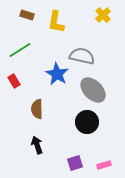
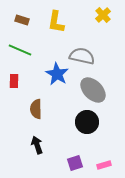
brown rectangle: moved 5 px left, 5 px down
green line: rotated 55 degrees clockwise
red rectangle: rotated 32 degrees clockwise
brown semicircle: moved 1 px left
